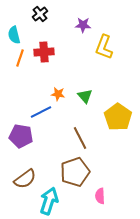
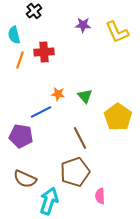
black cross: moved 6 px left, 3 px up
yellow L-shape: moved 13 px right, 15 px up; rotated 45 degrees counterclockwise
orange line: moved 2 px down
brown semicircle: rotated 60 degrees clockwise
